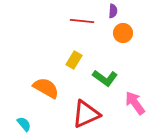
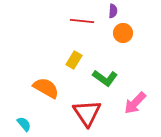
pink arrow: rotated 100 degrees counterclockwise
red triangle: moved 1 px right, 1 px up; rotated 40 degrees counterclockwise
